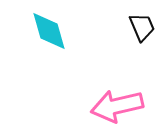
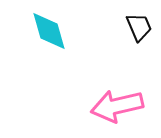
black trapezoid: moved 3 px left
